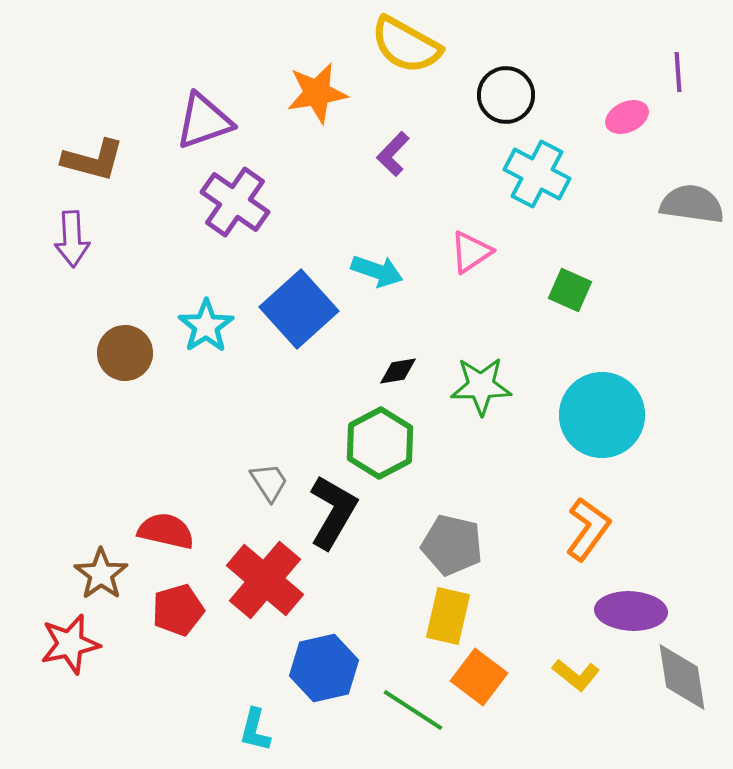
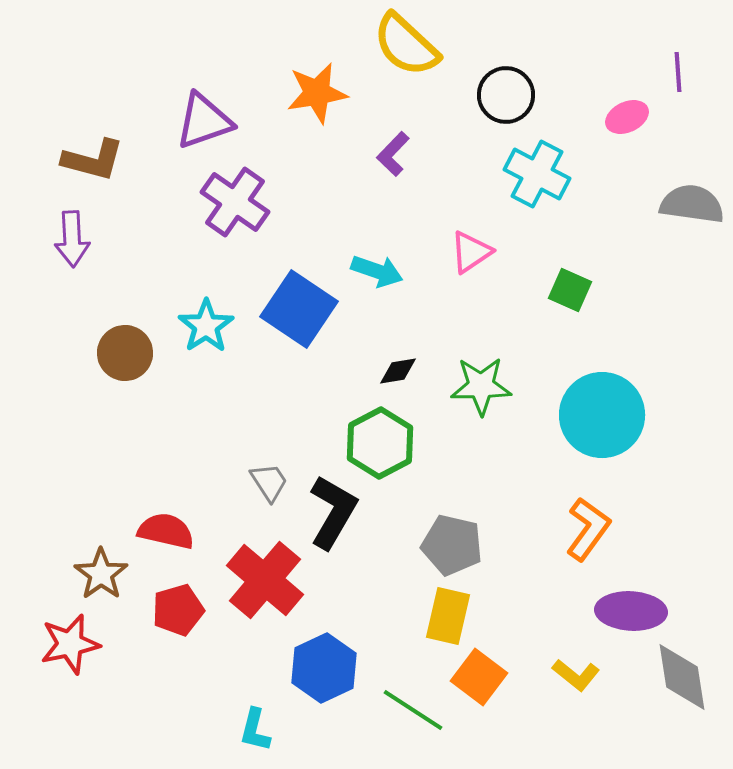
yellow semicircle: rotated 14 degrees clockwise
blue square: rotated 14 degrees counterclockwise
blue hexagon: rotated 12 degrees counterclockwise
